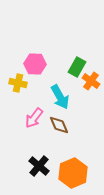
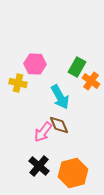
pink arrow: moved 9 px right, 14 px down
orange hexagon: rotated 8 degrees clockwise
